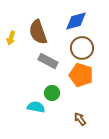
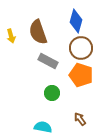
blue diamond: rotated 60 degrees counterclockwise
yellow arrow: moved 2 px up; rotated 32 degrees counterclockwise
brown circle: moved 1 px left
cyan semicircle: moved 7 px right, 20 px down
